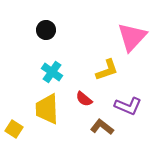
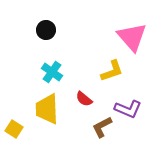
pink triangle: rotated 24 degrees counterclockwise
yellow L-shape: moved 5 px right, 1 px down
purple L-shape: moved 3 px down
brown L-shape: rotated 65 degrees counterclockwise
